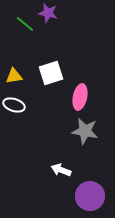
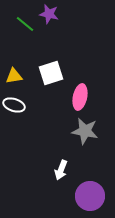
purple star: moved 1 px right, 1 px down
white arrow: rotated 90 degrees counterclockwise
